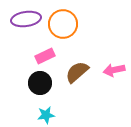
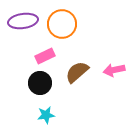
purple ellipse: moved 3 px left, 2 px down
orange circle: moved 1 px left
